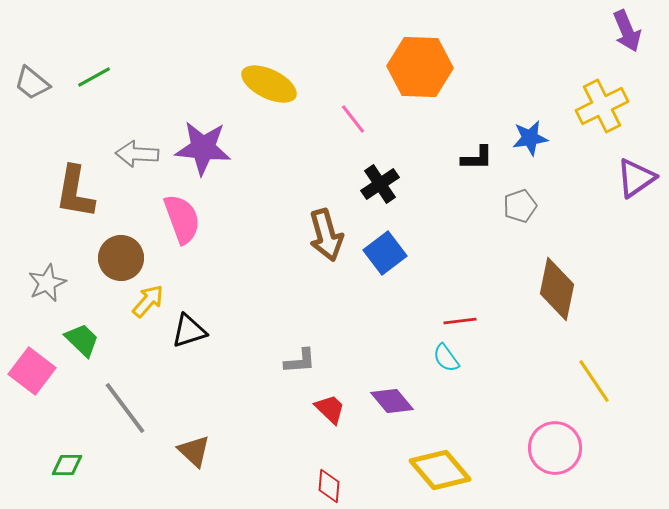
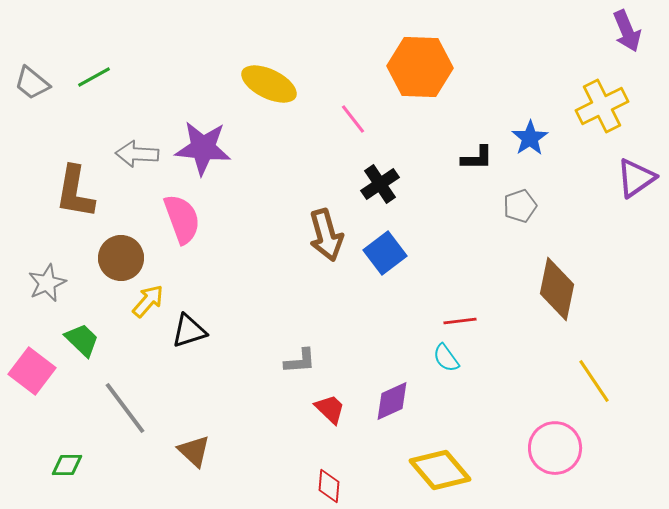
blue star: rotated 24 degrees counterclockwise
purple diamond: rotated 75 degrees counterclockwise
